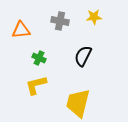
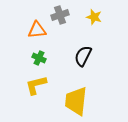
yellow star: rotated 21 degrees clockwise
gray cross: moved 6 px up; rotated 30 degrees counterclockwise
orange triangle: moved 16 px right
yellow trapezoid: moved 2 px left, 2 px up; rotated 8 degrees counterclockwise
